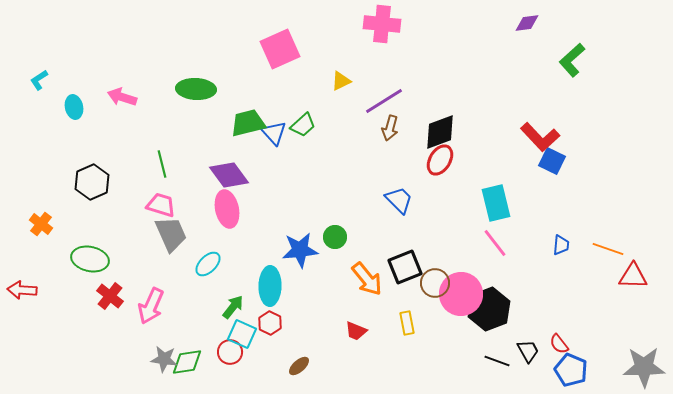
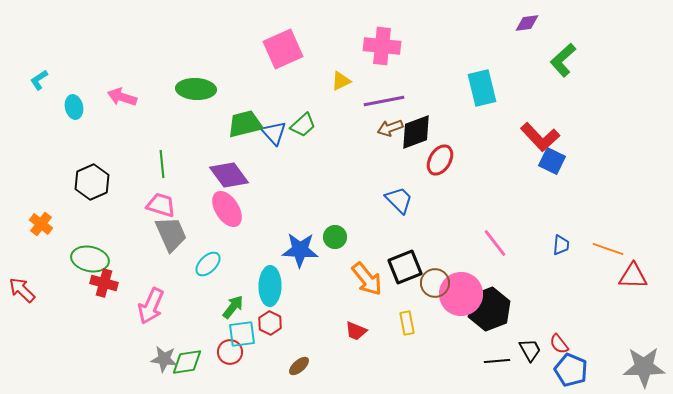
pink cross at (382, 24): moved 22 px down
pink square at (280, 49): moved 3 px right
green L-shape at (572, 60): moved 9 px left
purple line at (384, 101): rotated 21 degrees clockwise
green trapezoid at (248, 123): moved 3 px left, 1 px down
brown arrow at (390, 128): rotated 55 degrees clockwise
black diamond at (440, 132): moved 24 px left
green line at (162, 164): rotated 8 degrees clockwise
cyan rectangle at (496, 203): moved 14 px left, 115 px up
pink ellipse at (227, 209): rotated 21 degrees counterclockwise
blue star at (300, 250): rotated 9 degrees clockwise
red arrow at (22, 290): rotated 40 degrees clockwise
red cross at (110, 296): moved 6 px left, 13 px up; rotated 24 degrees counterclockwise
cyan square at (242, 334): rotated 32 degrees counterclockwise
black trapezoid at (528, 351): moved 2 px right, 1 px up
black line at (497, 361): rotated 25 degrees counterclockwise
